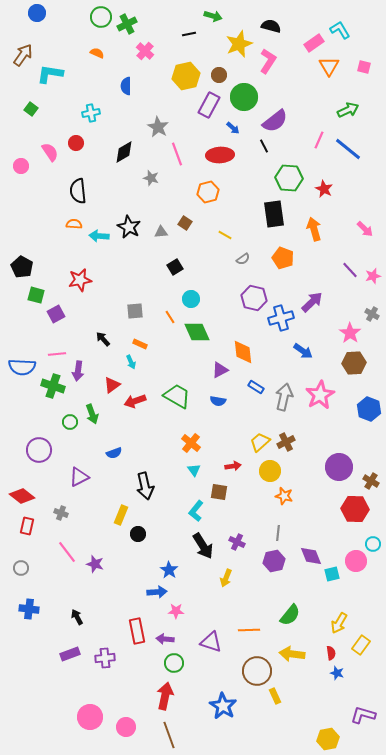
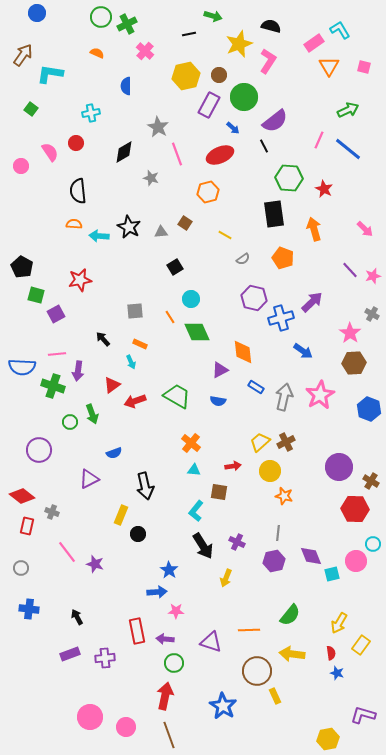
red ellipse at (220, 155): rotated 20 degrees counterclockwise
cyan triangle at (194, 470): rotated 48 degrees counterclockwise
purple triangle at (79, 477): moved 10 px right, 2 px down
gray cross at (61, 513): moved 9 px left, 1 px up
